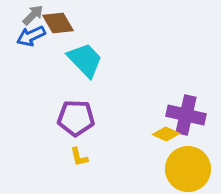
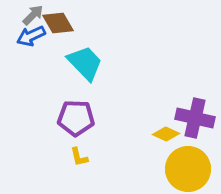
cyan trapezoid: moved 3 px down
purple cross: moved 9 px right, 3 px down
